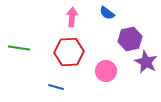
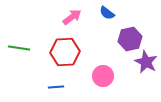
pink arrow: rotated 48 degrees clockwise
red hexagon: moved 4 px left
pink circle: moved 3 px left, 5 px down
blue line: rotated 21 degrees counterclockwise
